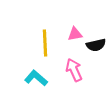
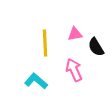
black semicircle: moved 2 px down; rotated 72 degrees clockwise
cyan L-shape: moved 3 px down
